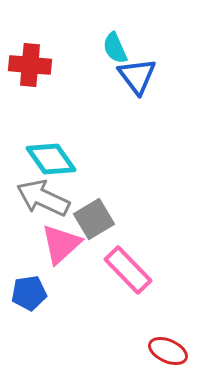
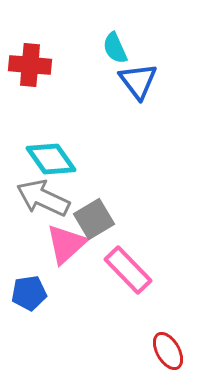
blue triangle: moved 1 px right, 5 px down
pink triangle: moved 5 px right
red ellipse: rotated 36 degrees clockwise
